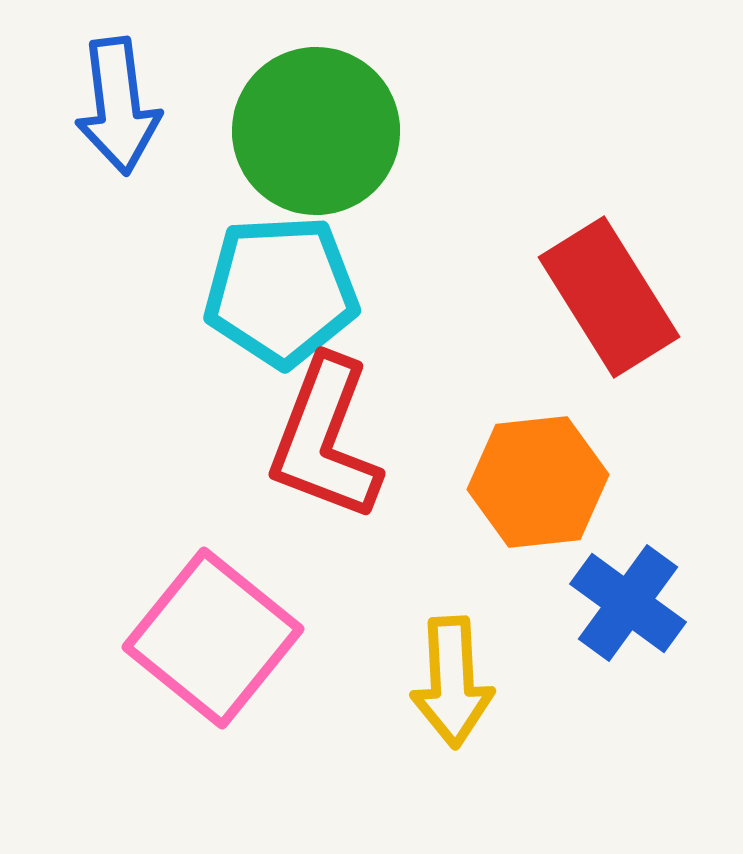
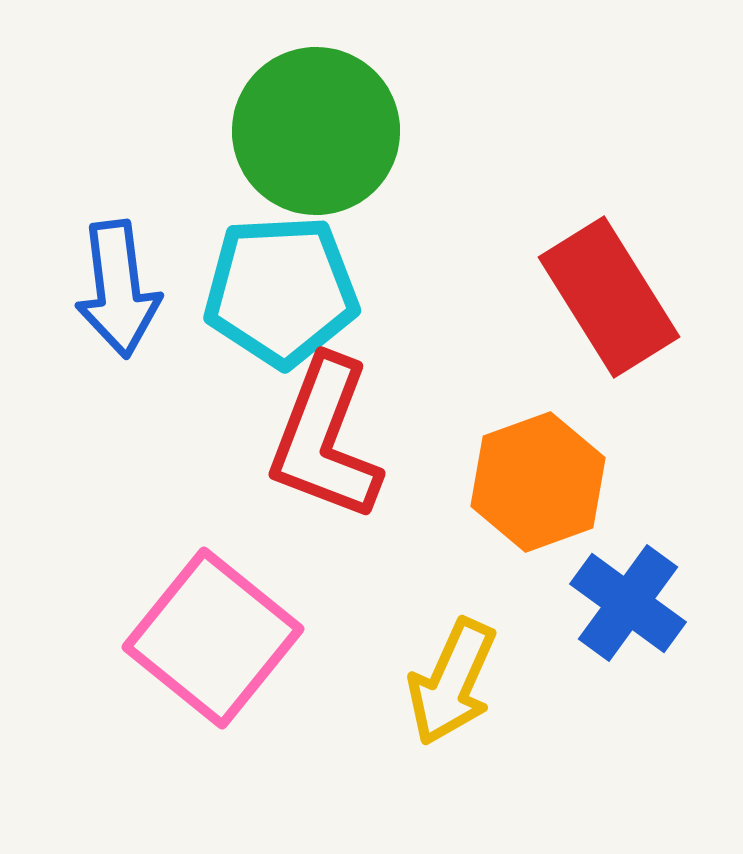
blue arrow: moved 183 px down
orange hexagon: rotated 14 degrees counterclockwise
yellow arrow: rotated 27 degrees clockwise
